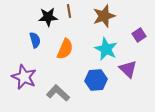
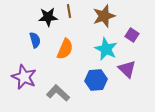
purple square: moved 7 px left; rotated 24 degrees counterclockwise
purple triangle: moved 1 px left
